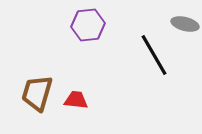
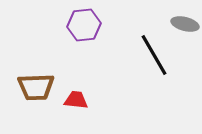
purple hexagon: moved 4 px left
brown trapezoid: moved 1 px left, 6 px up; rotated 108 degrees counterclockwise
